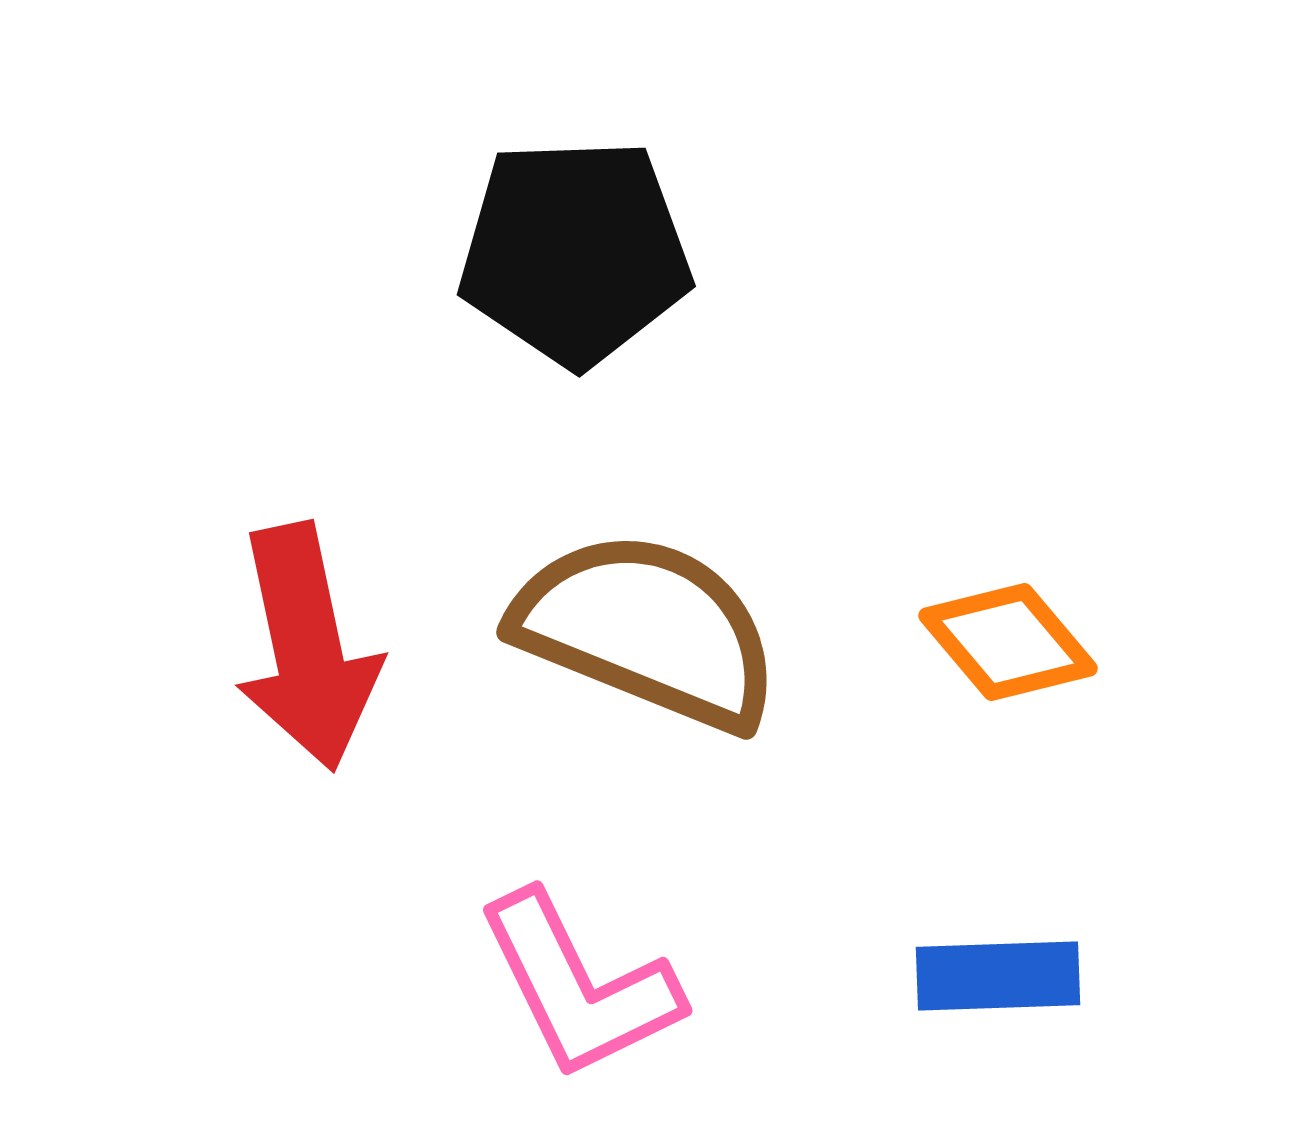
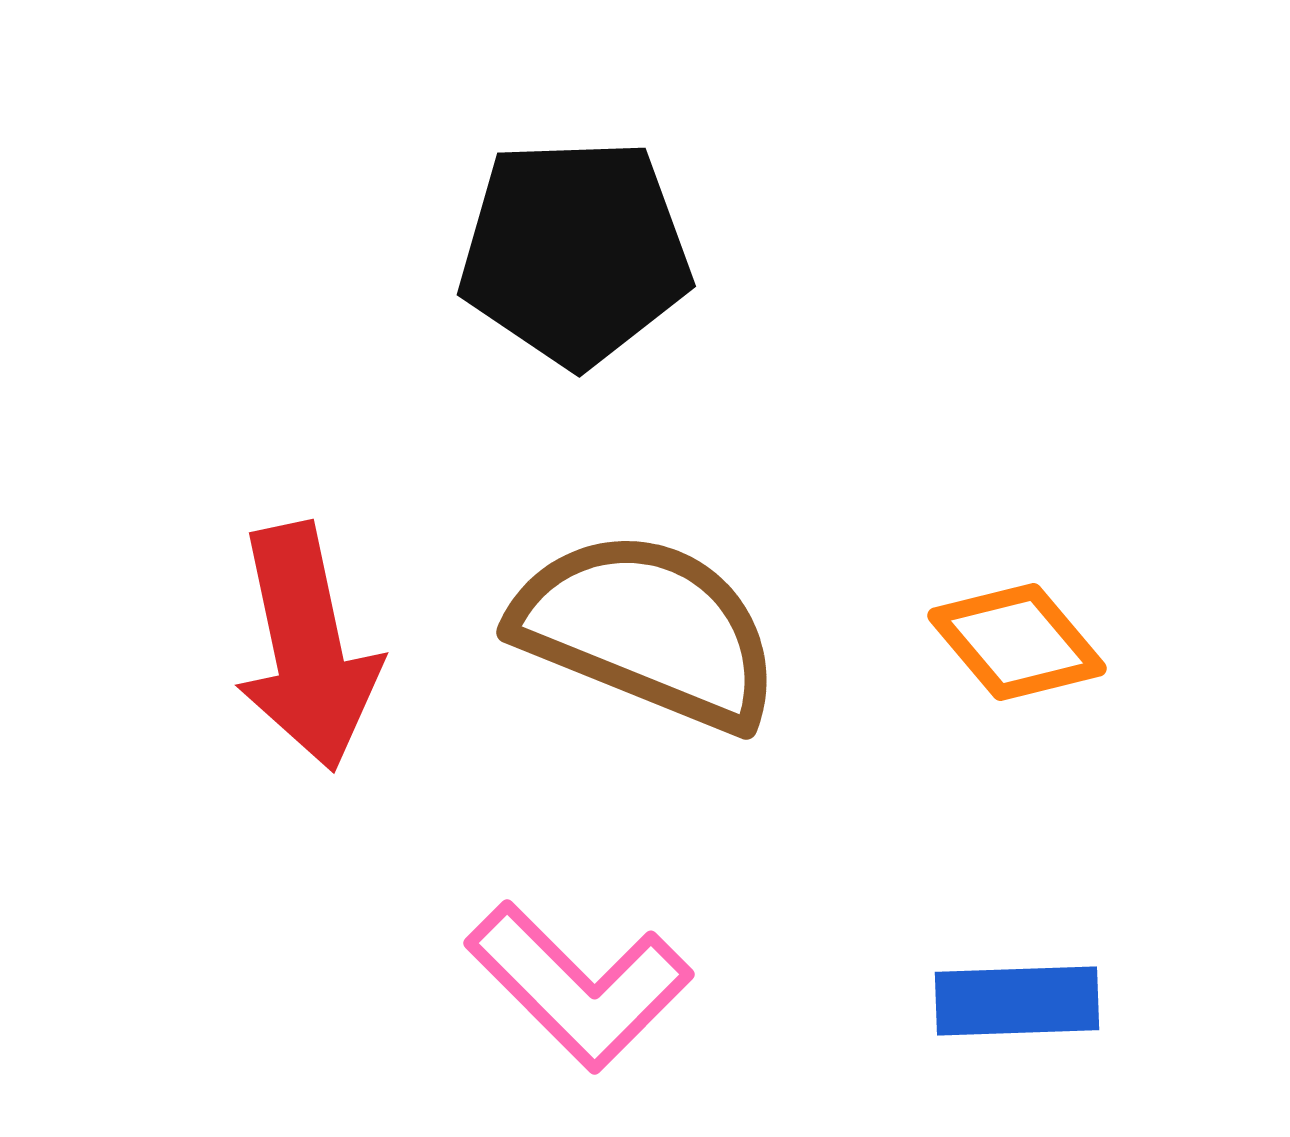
orange diamond: moved 9 px right
blue rectangle: moved 19 px right, 25 px down
pink L-shape: rotated 19 degrees counterclockwise
